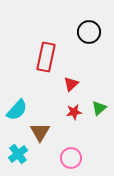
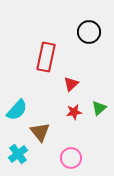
brown triangle: rotated 10 degrees counterclockwise
